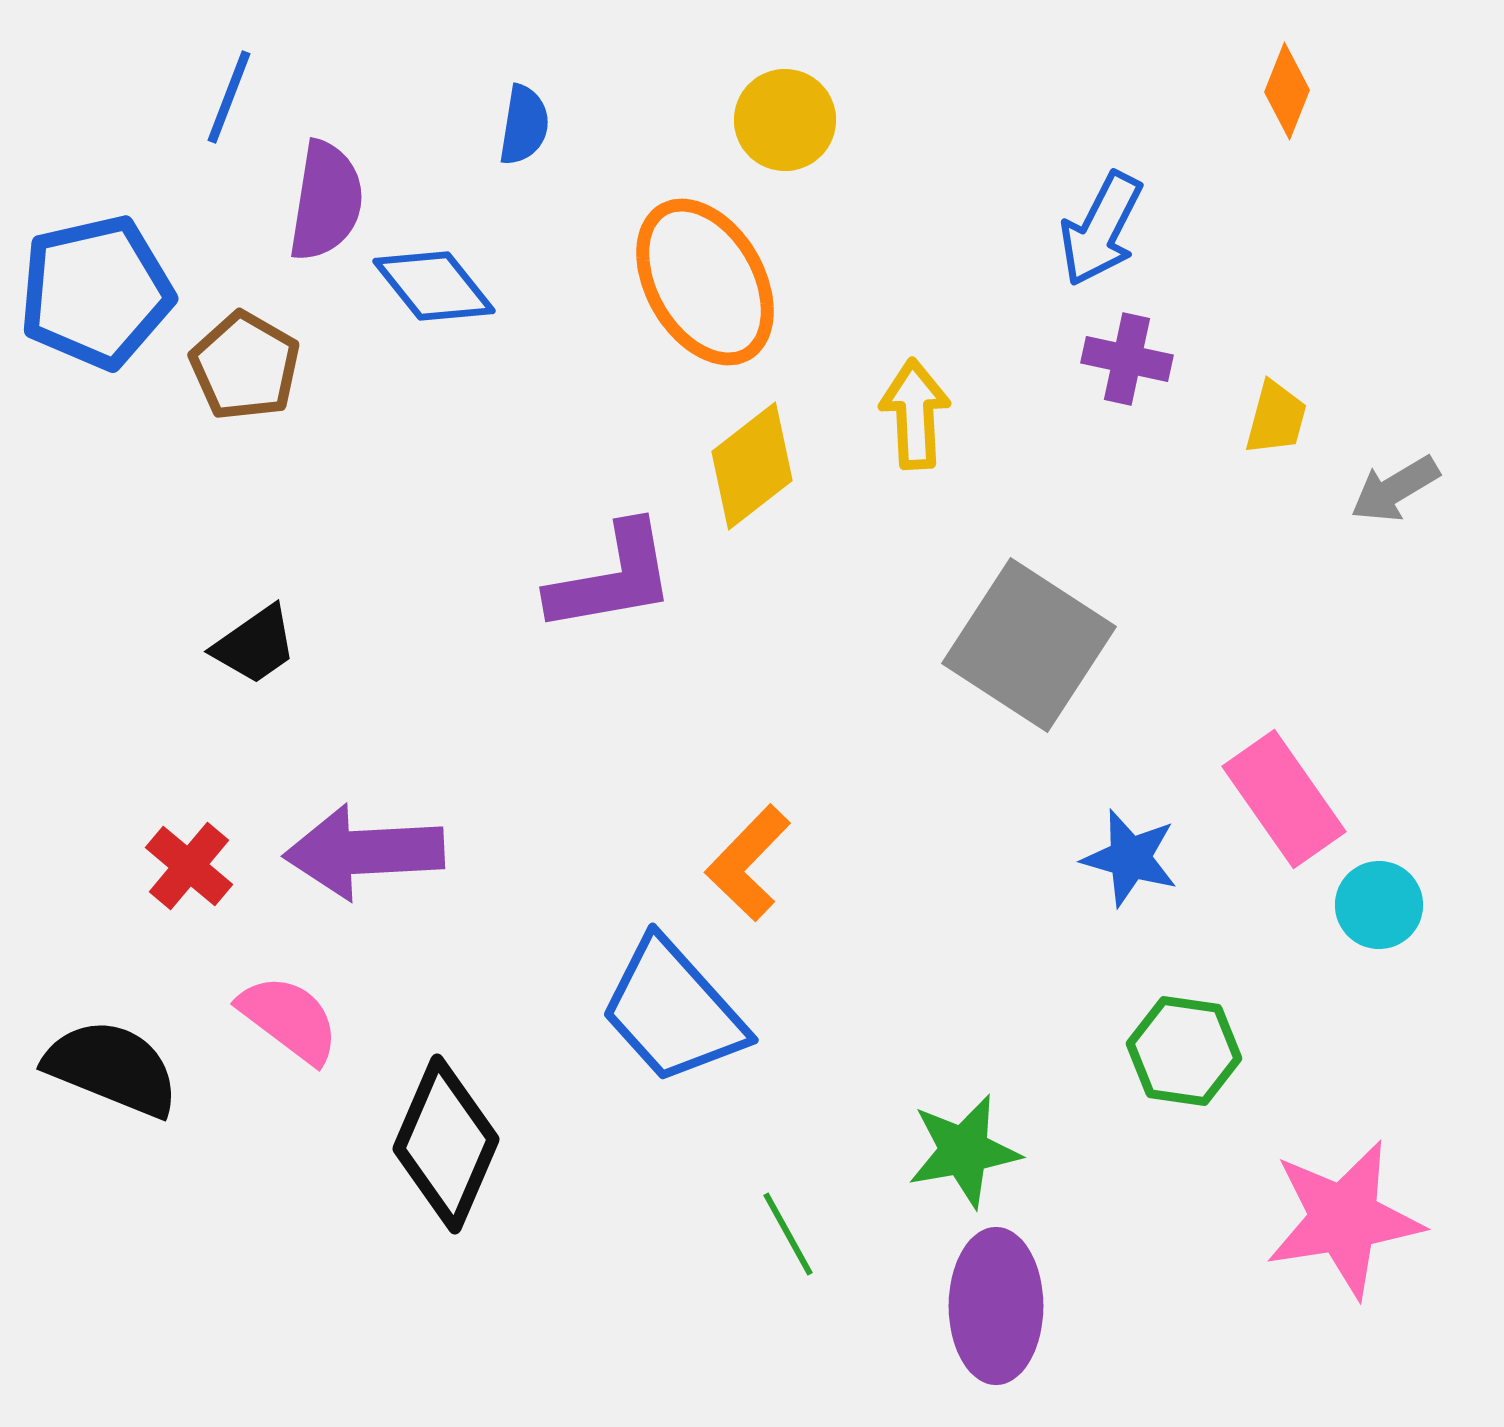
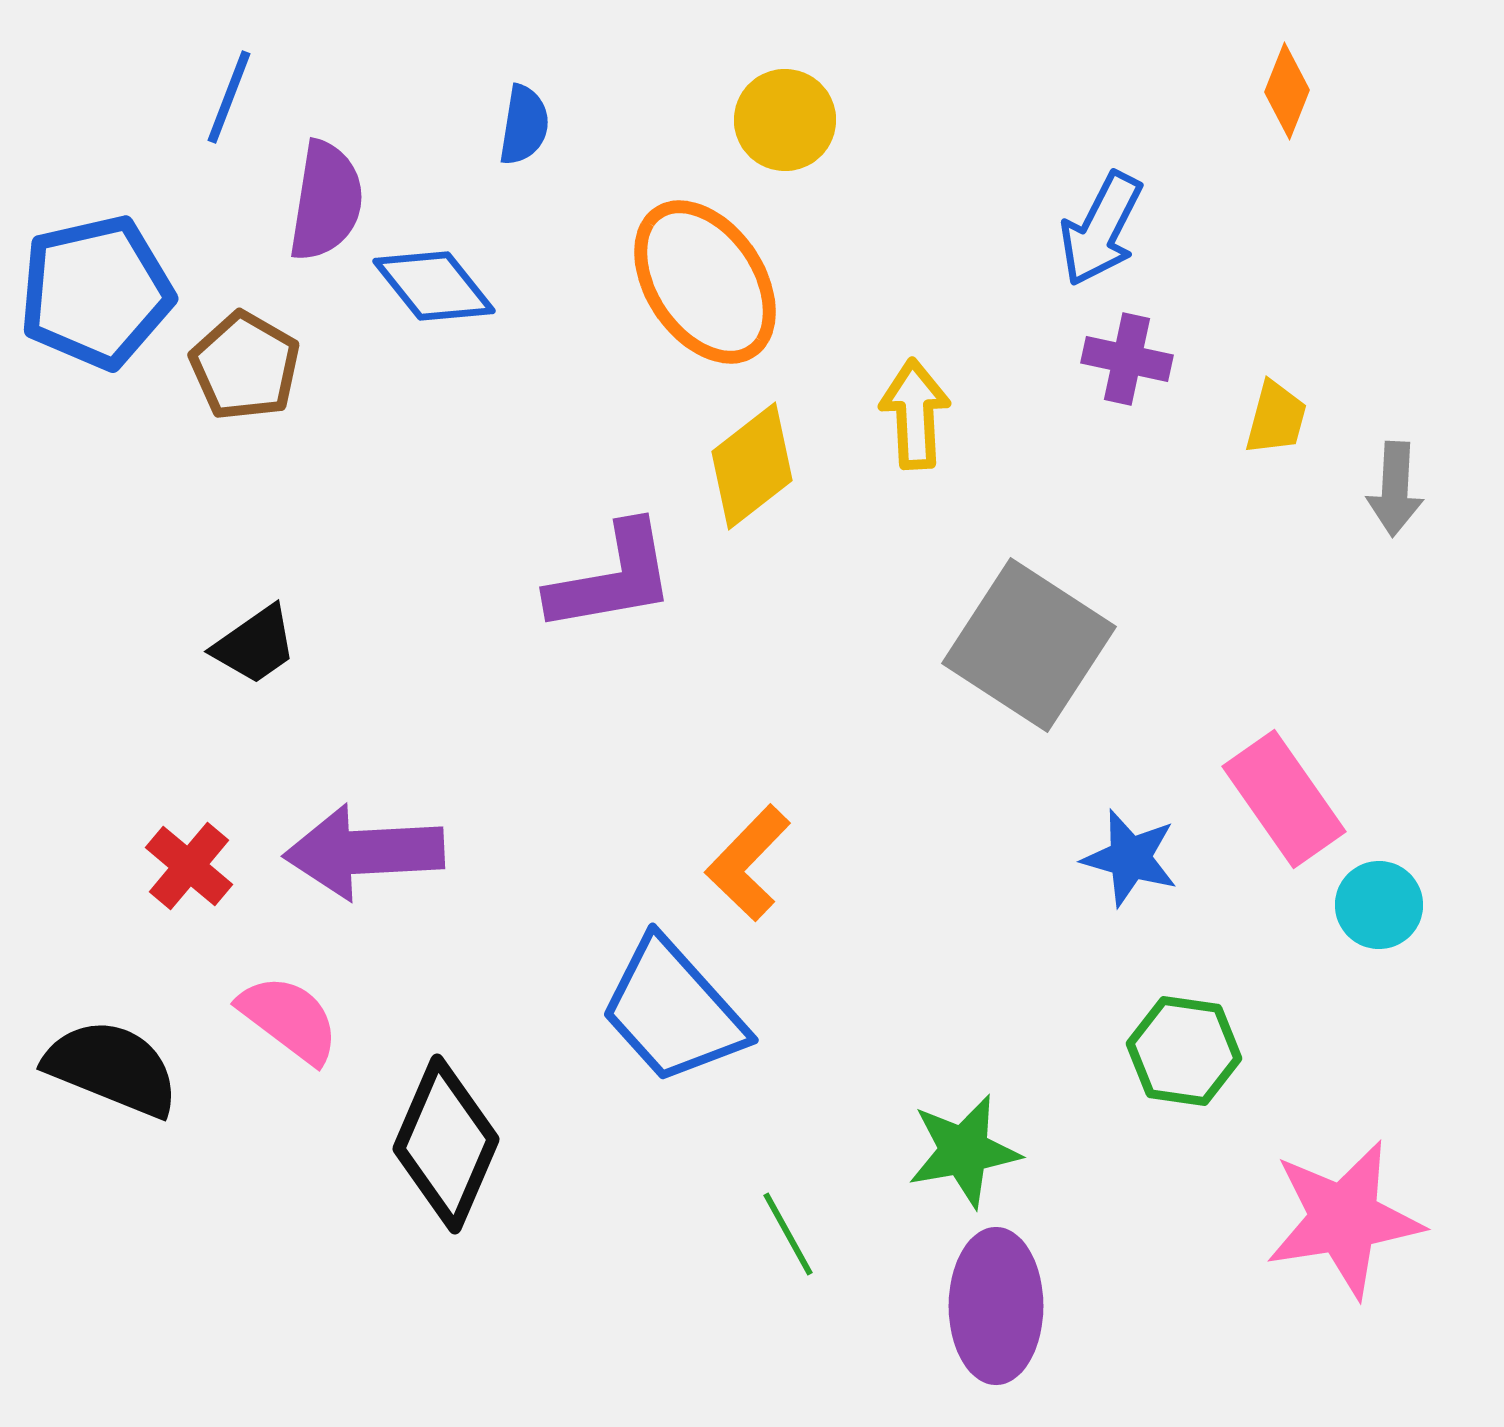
orange ellipse: rotated 4 degrees counterclockwise
gray arrow: rotated 56 degrees counterclockwise
